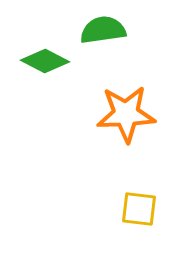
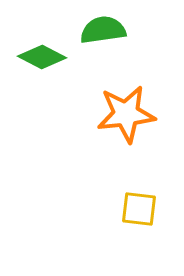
green diamond: moved 3 px left, 4 px up
orange star: rotated 4 degrees counterclockwise
